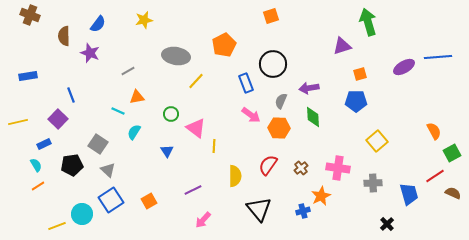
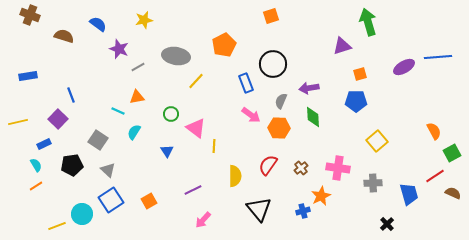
blue semicircle at (98, 24): rotated 90 degrees counterclockwise
brown semicircle at (64, 36): rotated 108 degrees clockwise
purple star at (90, 53): moved 29 px right, 4 px up
gray line at (128, 71): moved 10 px right, 4 px up
gray square at (98, 144): moved 4 px up
orange line at (38, 186): moved 2 px left
